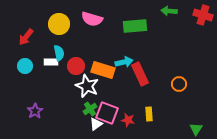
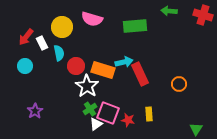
yellow circle: moved 3 px right, 3 px down
white rectangle: moved 9 px left, 19 px up; rotated 64 degrees clockwise
white star: rotated 10 degrees clockwise
pink square: moved 1 px right
